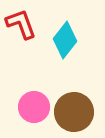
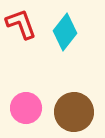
cyan diamond: moved 8 px up
pink circle: moved 8 px left, 1 px down
